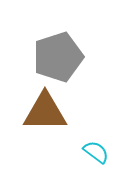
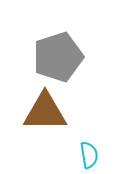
cyan semicircle: moved 7 px left, 3 px down; rotated 44 degrees clockwise
